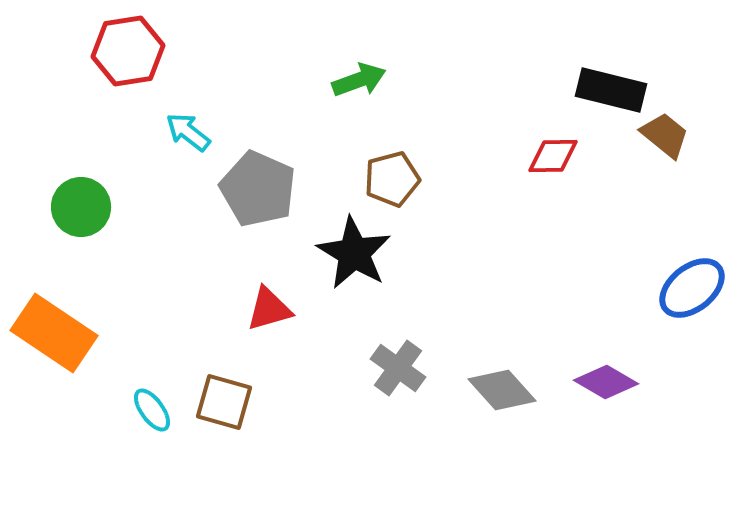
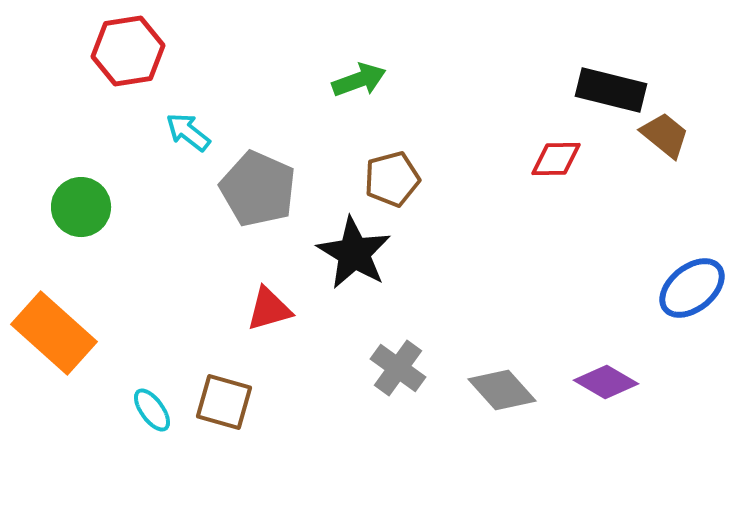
red diamond: moved 3 px right, 3 px down
orange rectangle: rotated 8 degrees clockwise
